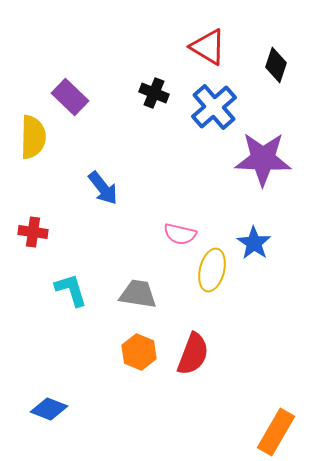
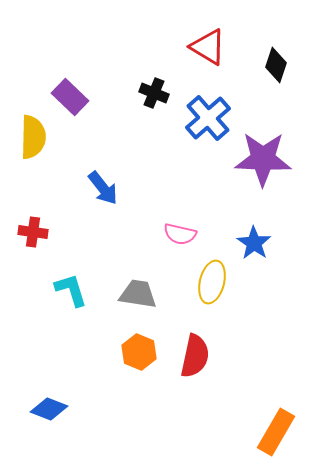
blue cross: moved 6 px left, 11 px down
yellow ellipse: moved 12 px down
red semicircle: moved 2 px right, 2 px down; rotated 9 degrees counterclockwise
